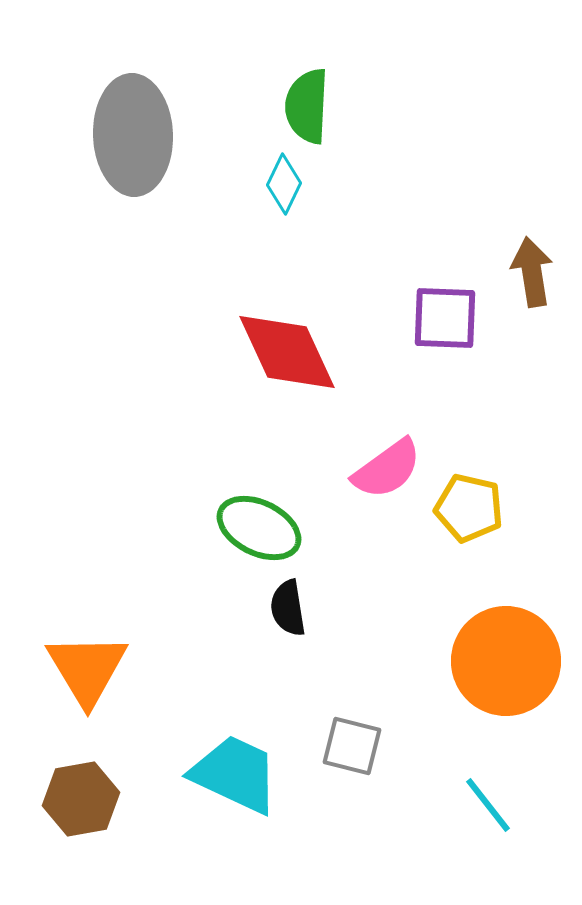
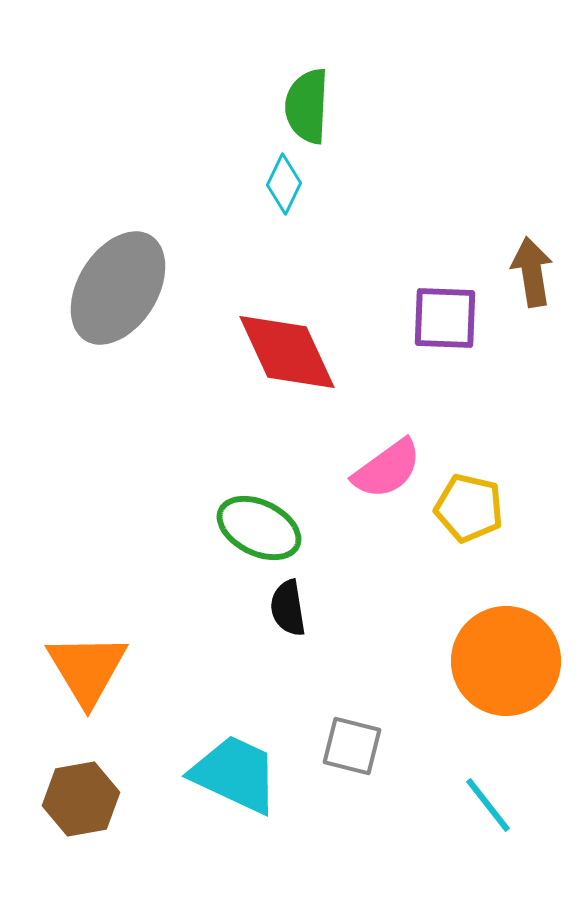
gray ellipse: moved 15 px left, 153 px down; rotated 34 degrees clockwise
